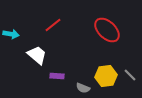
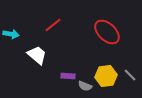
red ellipse: moved 2 px down
purple rectangle: moved 11 px right
gray semicircle: moved 2 px right, 2 px up
